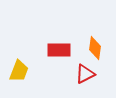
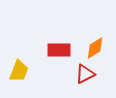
orange diamond: rotated 50 degrees clockwise
